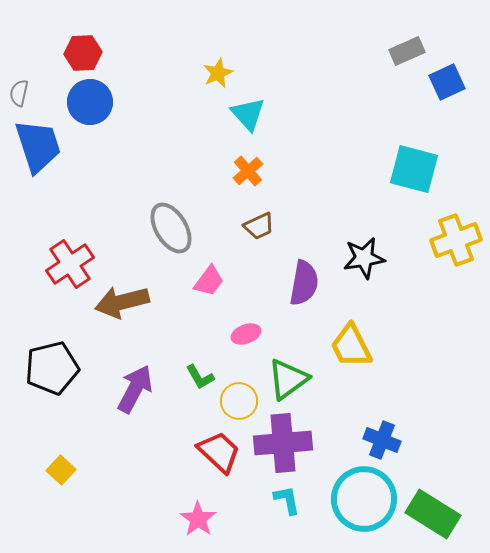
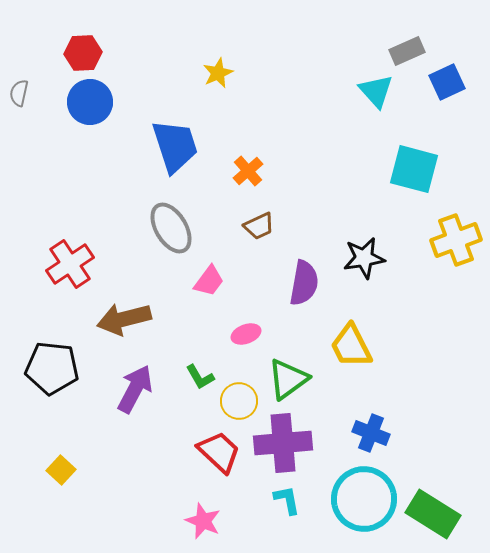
cyan triangle: moved 128 px right, 23 px up
blue trapezoid: moved 137 px right
brown arrow: moved 2 px right, 17 px down
black pentagon: rotated 20 degrees clockwise
blue cross: moved 11 px left, 7 px up
pink star: moved 5 px right, 2 px down; rotated 12 degrees counterclockwise
